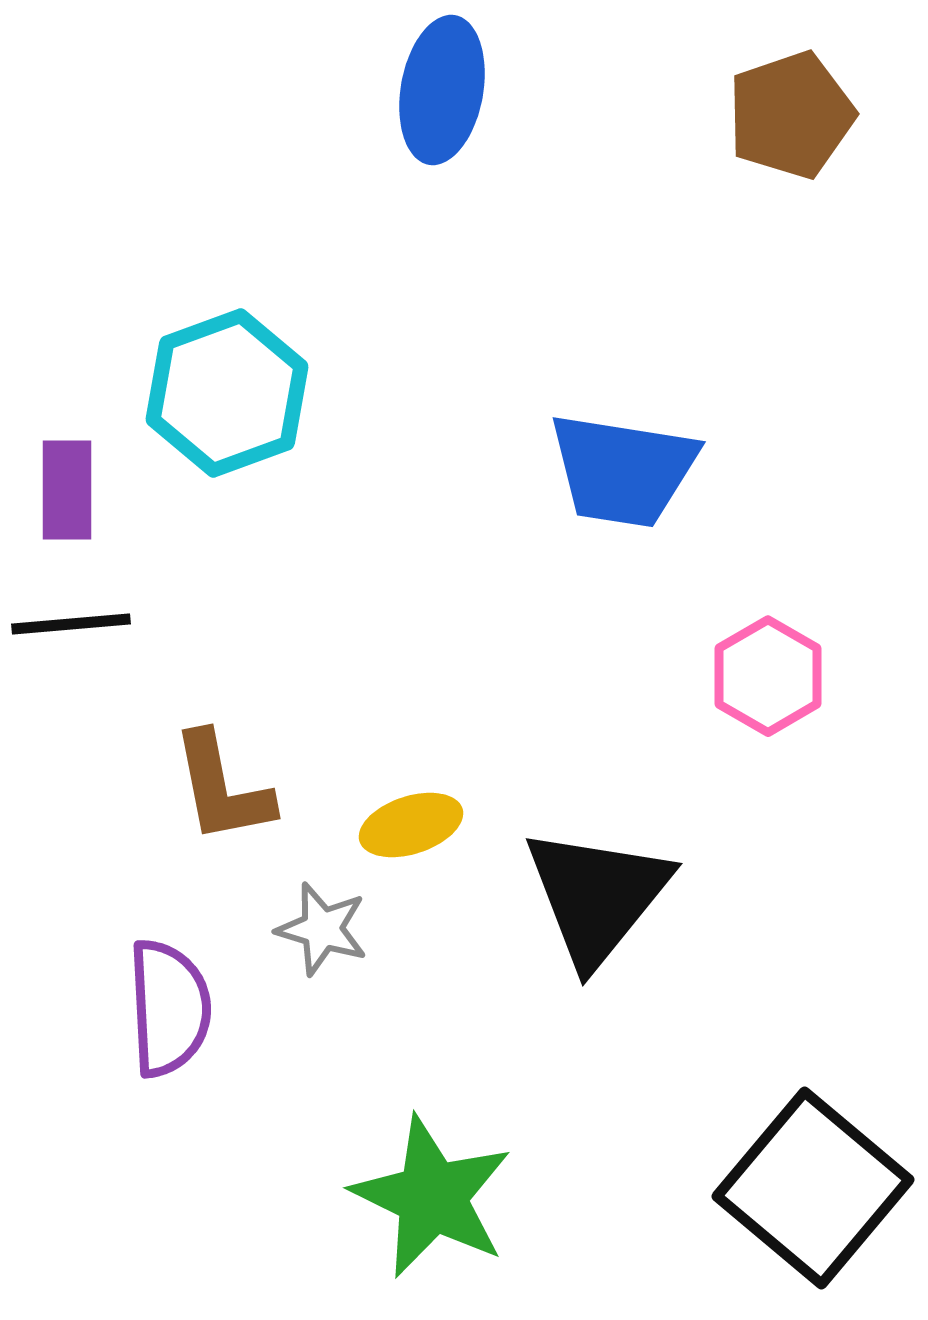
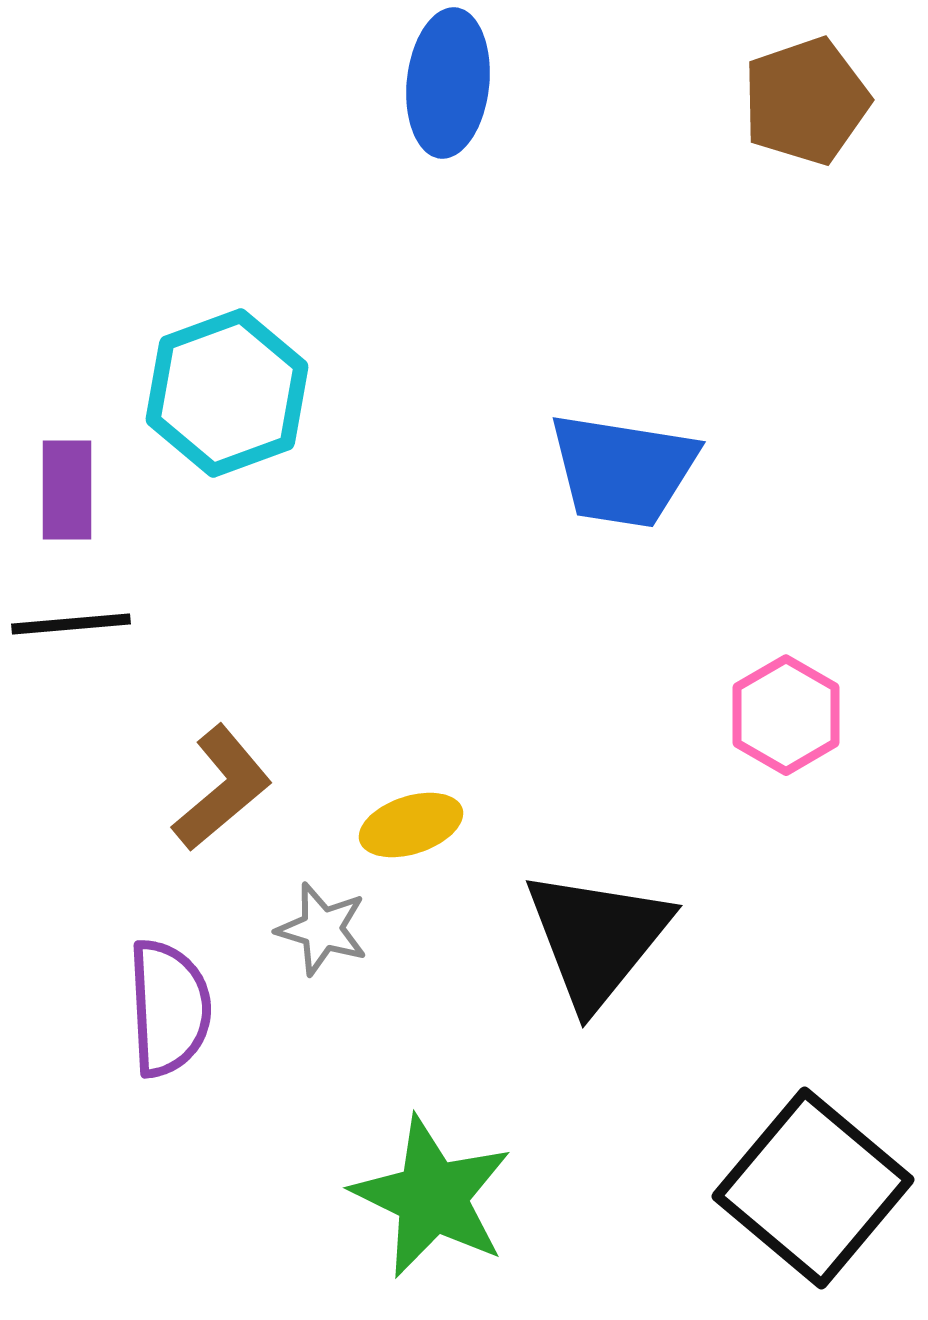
blue ellipse: moved 6 px right, 7 px up; rotated 4 degrees counterclockwise
brown pentagon: moved 15 px right, 14 px up
pink hexagon: moved 18 px right, 39 px down
brown L-shape: rotated 119 degrees counterclockwise
black triangle: moved 42 px down
